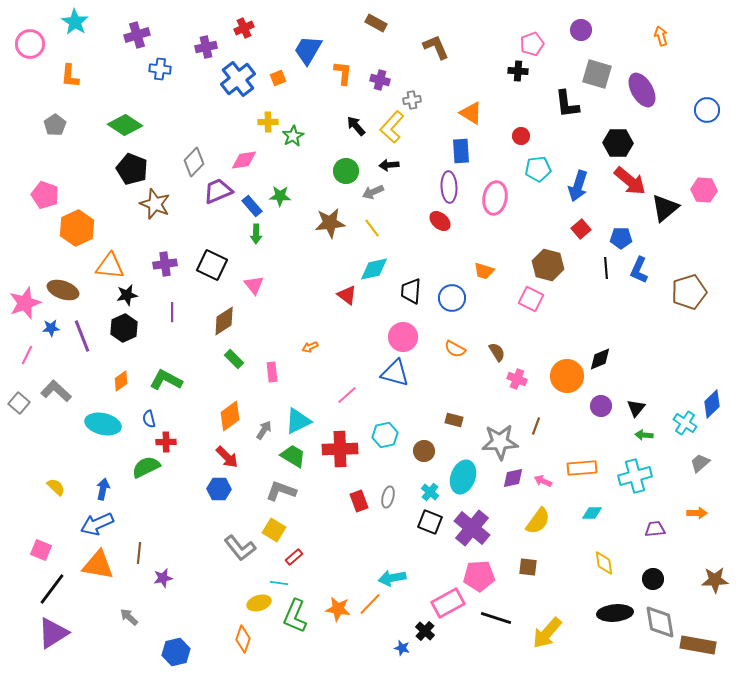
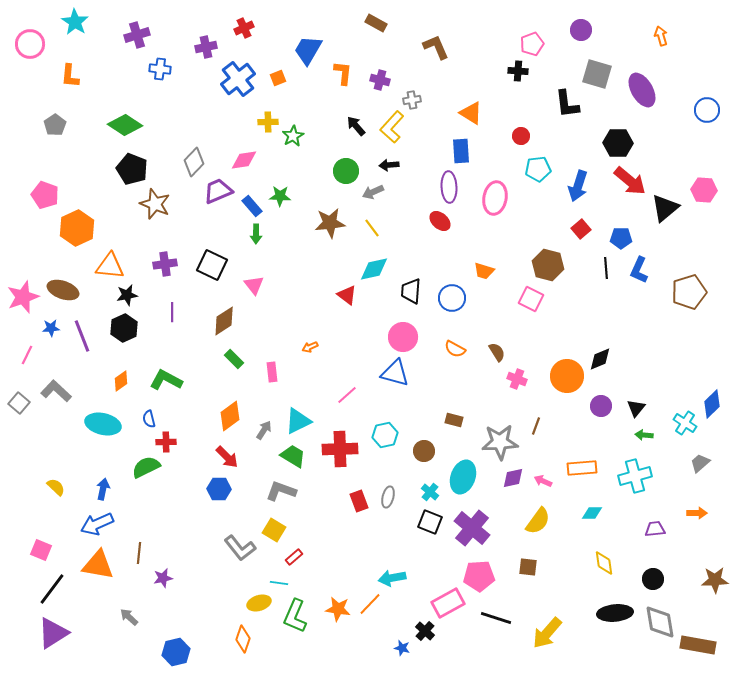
pink star at (25, 303): moved 2 px left, 6 px up
